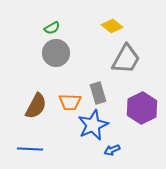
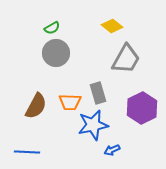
blue star: rotated 12 degrees clockwise
blue line: moved 3 px left, 3 px down
